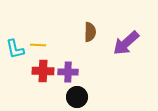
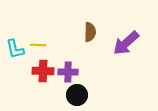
black circle: moved 2 px up
